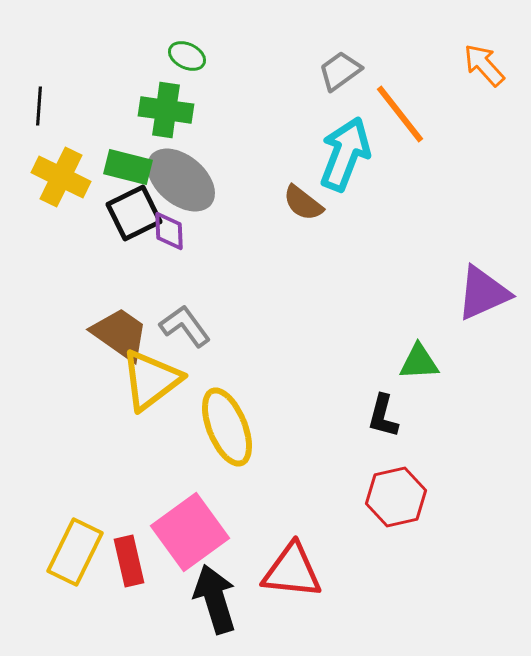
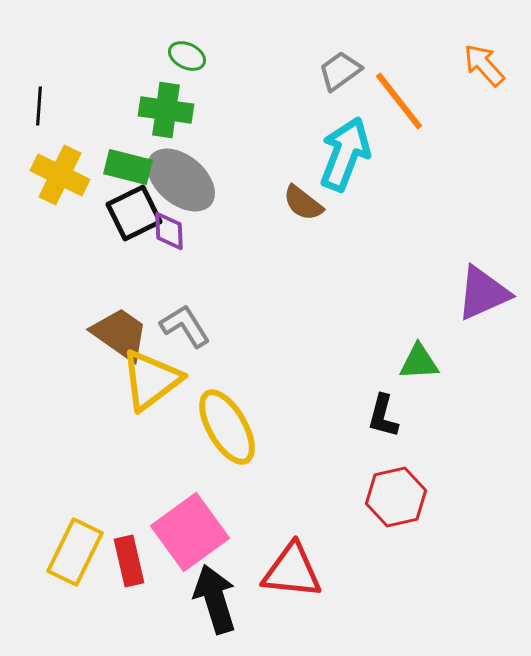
orange line: moved 1 px left, 13 px up
yellow cross: moved 1 px left, 2 px up
gray L-shape: rotated 4 degrees clockwise
yellow ellipse: rotated 8 degrees counterclockwise
